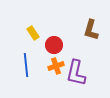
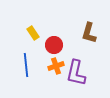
brown L-shape: moved 2 px left, 3 px down
